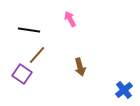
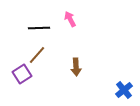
black line: moved 10 px right, 2 px up; rotated 10 degrees counterclockwise
brown arrow: moved 4 px left; rotated 12 degrees clockwise
purple square: rotated 24 degrees clockwise
